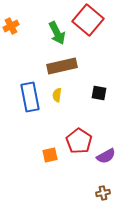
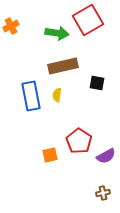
red square: rotated 20 degrees clockwise
green arrow: rotated 55 degrees counterclockwise
brown rectangle: moved 1 px right
black square: moved 2 px left, 10 px up
blue rectangle: moved 1 px right, 1 px up
